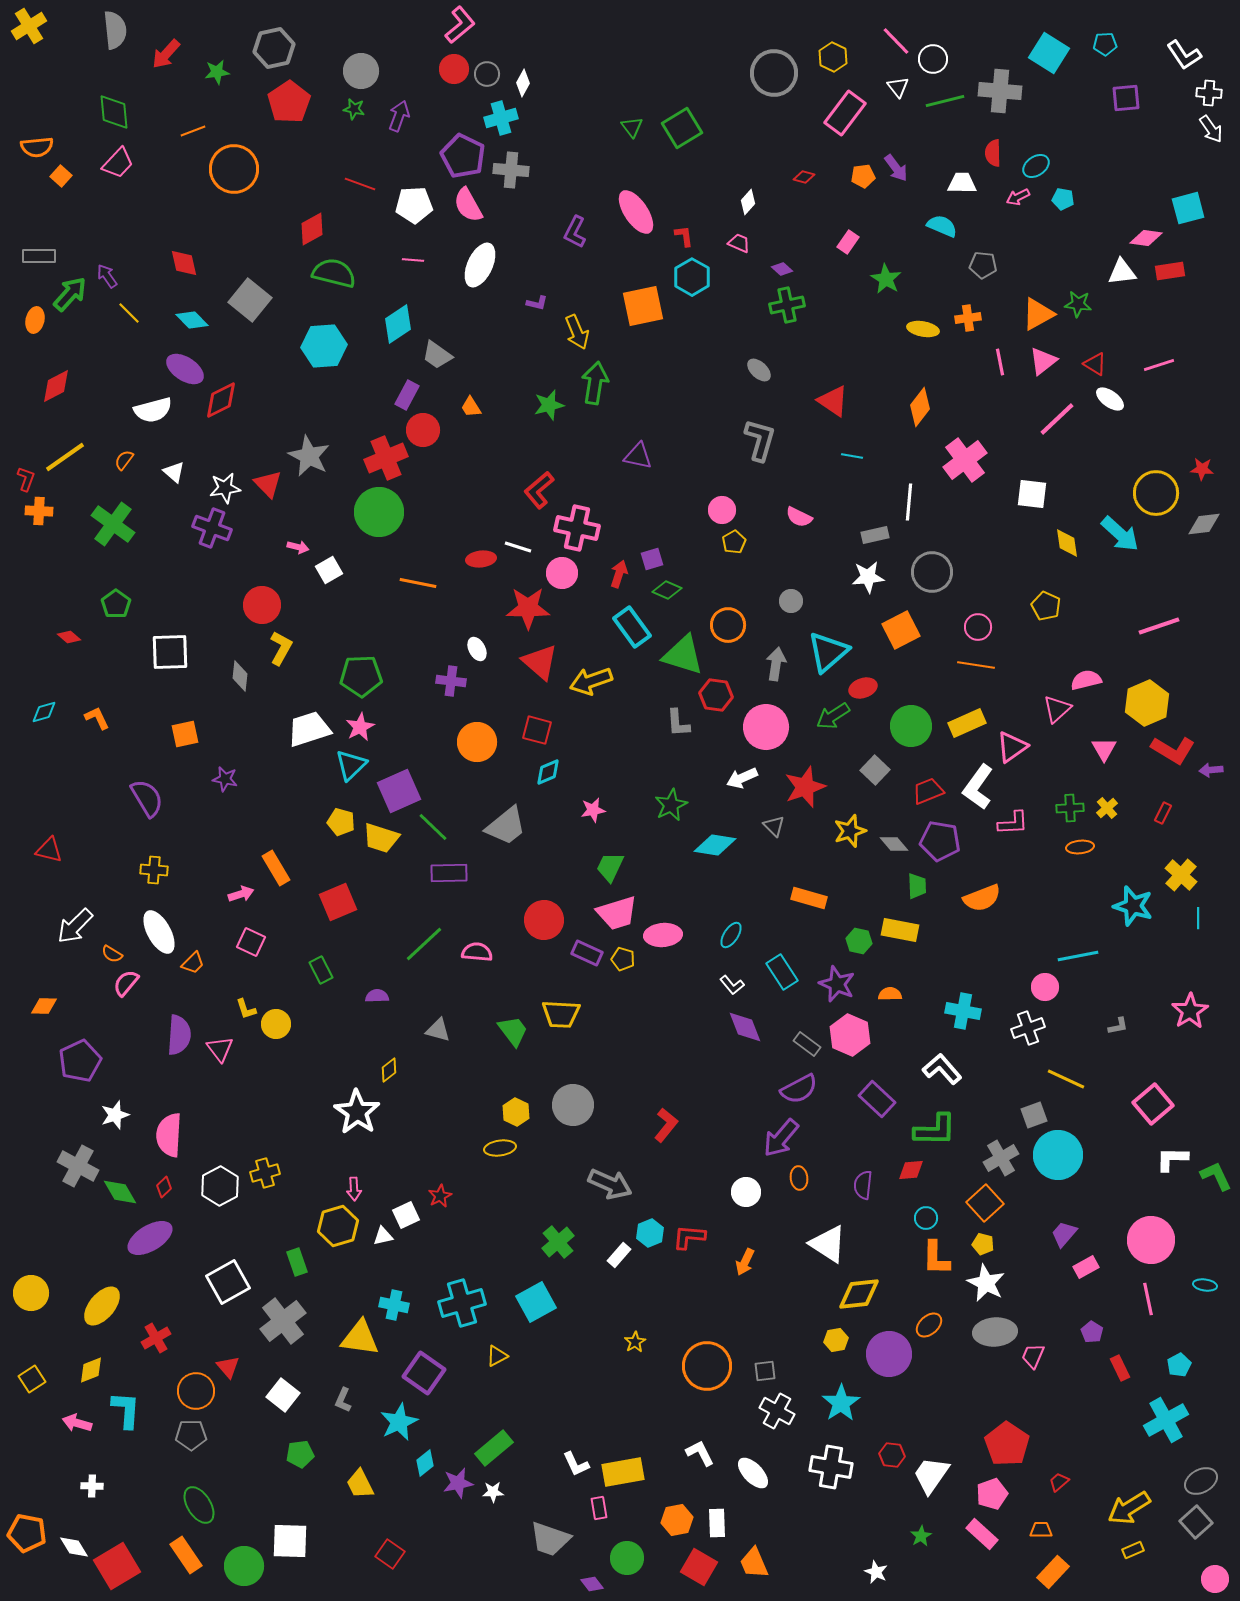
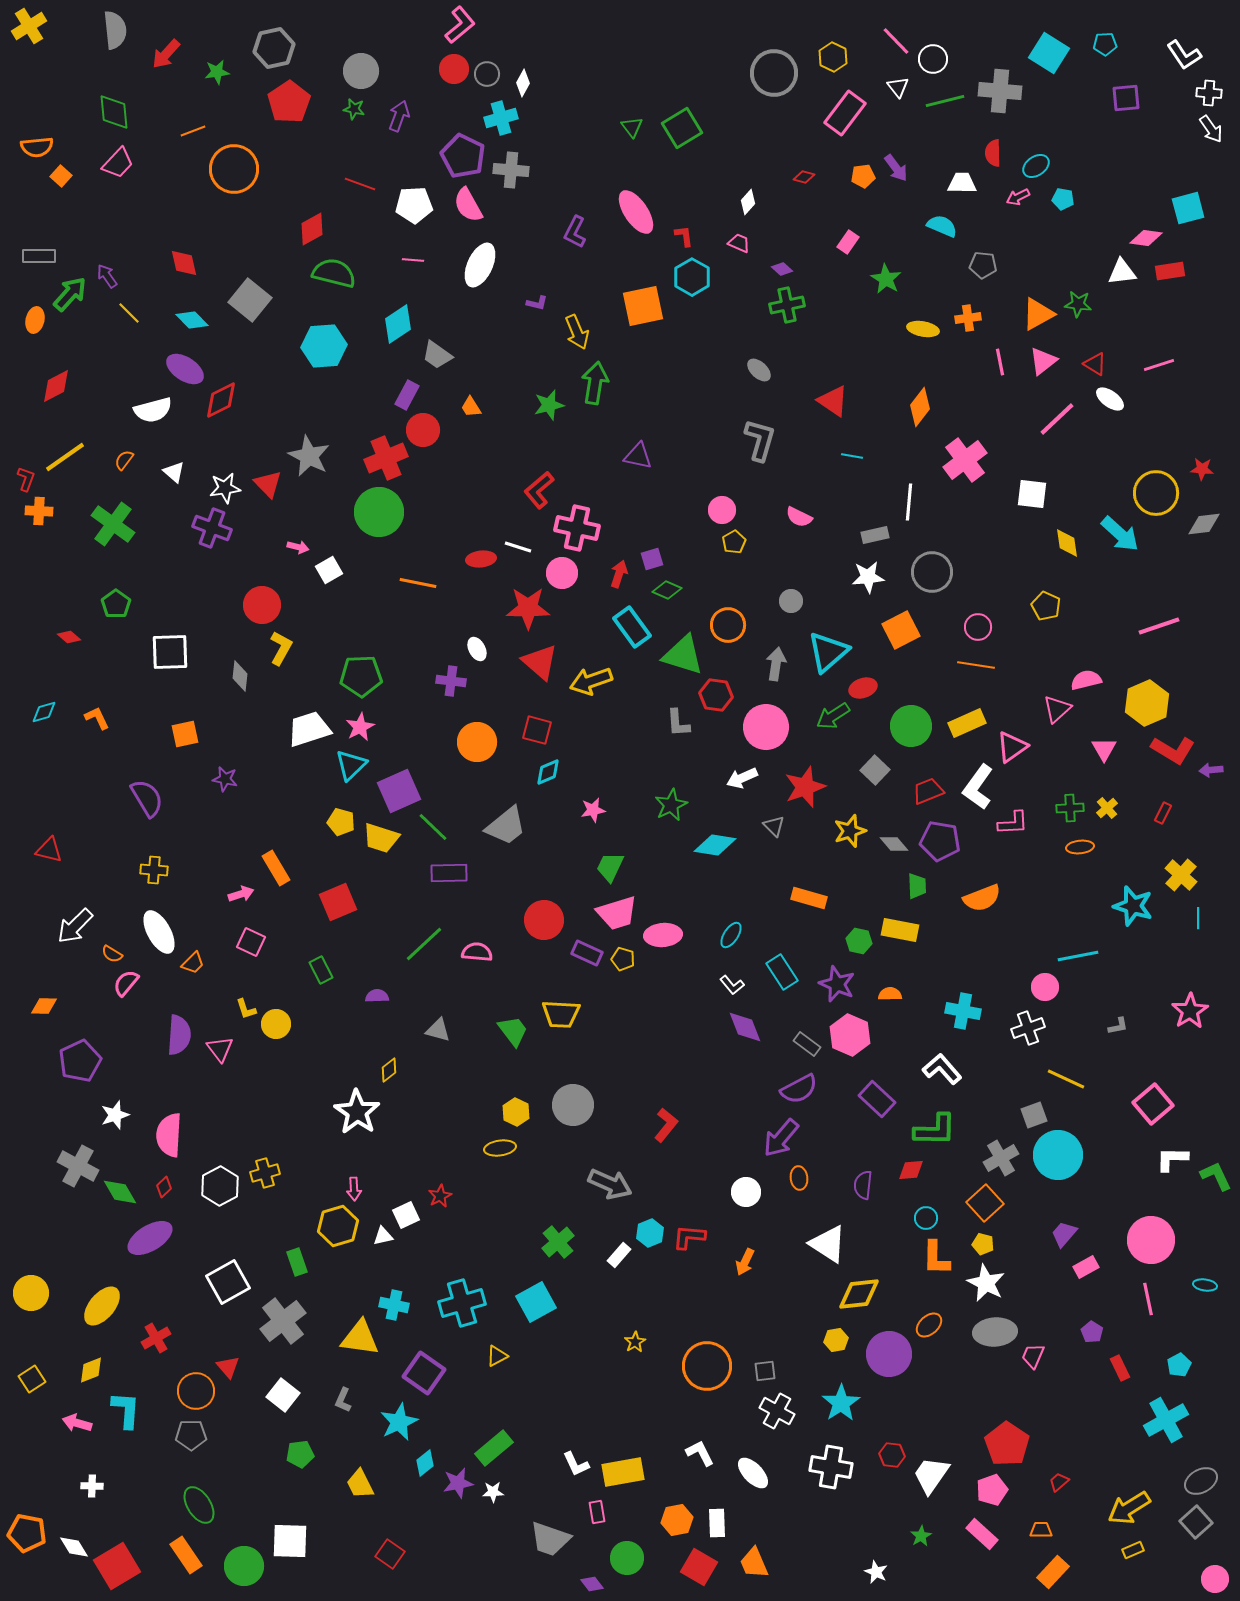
pink pentagon at (992, 1494): moved 4 px up
pink rectangle at (599, 1508): moved 2 px left, 4 px down
